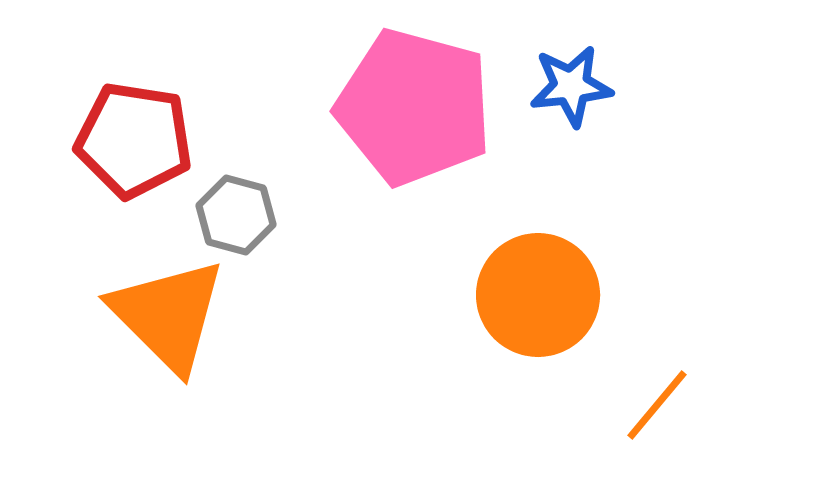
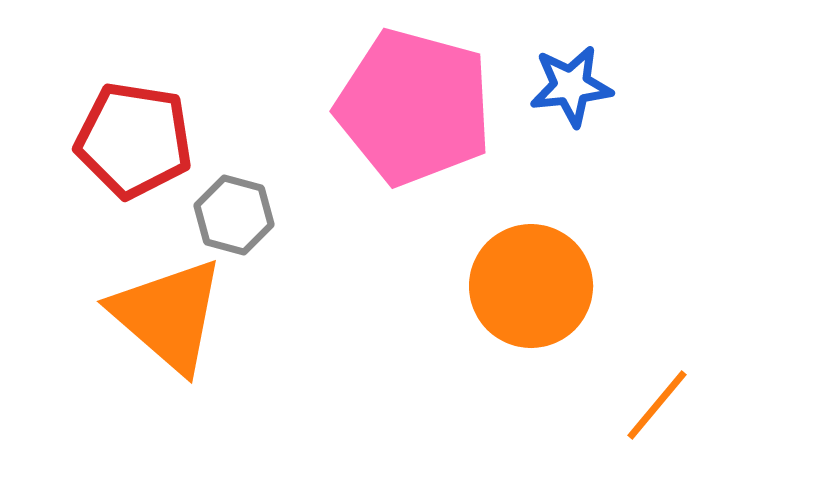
gray hexagon: moved 2 px left
orange circle: moved 7 px left, 9 px up
orange triangle: rotated 4 degrees counterclockwise
